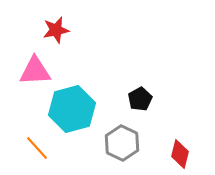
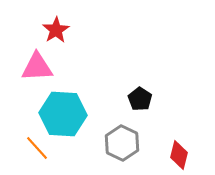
red star: rotated 20 degrees counterclockwise
pink triangle: moved 2 px right, 4 px up
black pentagon: rotated 10 degrees counterclockwise
cyan hexagon: moved 9 px left, 5 px down; rotated 18 degrees clockwise
red diamond: moved 1 px left, 1 px down
